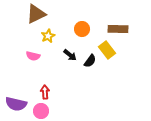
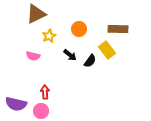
orange circle: moved 3 px left
yellow star: moved 1 px right
